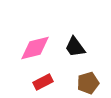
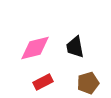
black trapezoid: rotated 25 degrees clockwise
